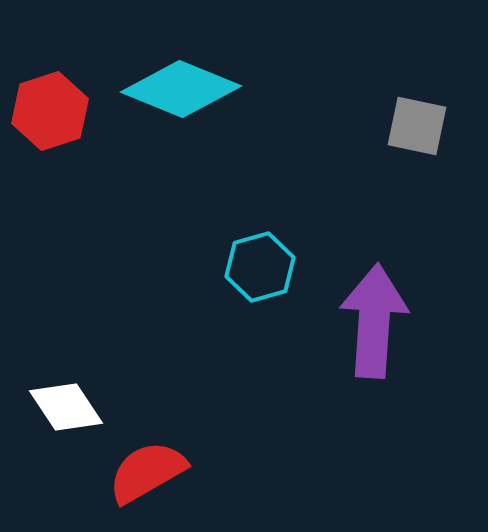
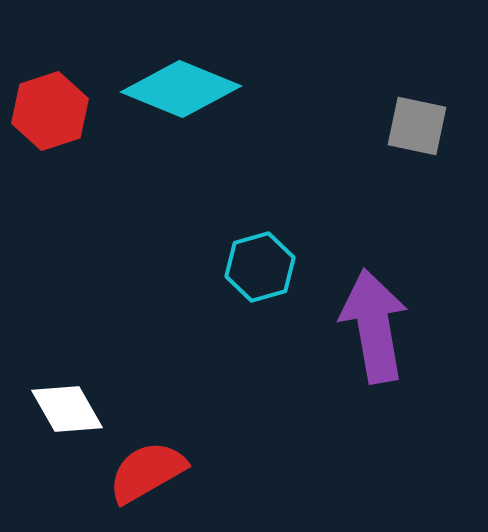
purple arrow: moved 5 px down; rotated 14 degrees counterclockwise
white diamond: moved 1 px right, 2 px down; rotated 4 degrees clockwise
